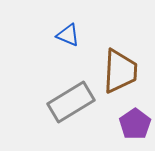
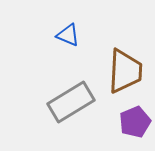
brown trapezoid: moved 5 px right
purple pentagon: moved 2 px up; rotated 12 degrees clockwise
